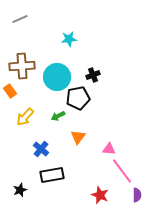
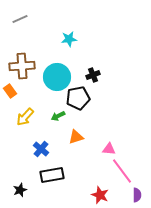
orange triangle: moved 2 px left; rotated 35 degrees clockwise
